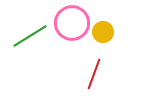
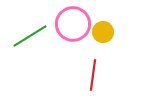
pink circle: moved 1 px right, 1 px down
red line: moved 1 px left, 1 px down; rotated 12 degrees counterclockwise
